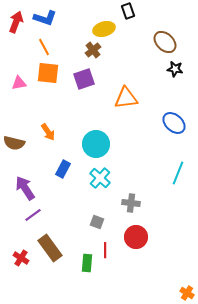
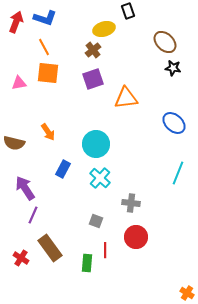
black star: moved 2 px left, 1 px up
purple square: moved 9 px right
purple line: rotated 30 degrees counterclockwise
gray square: moved 1 px left, 1 px up
